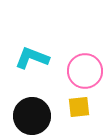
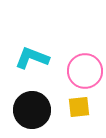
black circle: moved 6 px up
